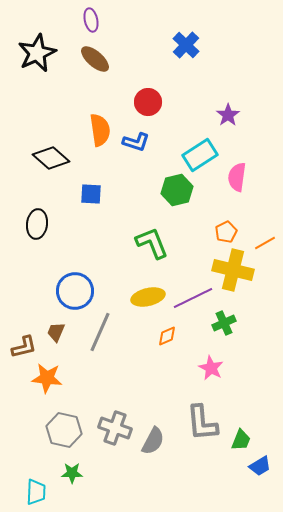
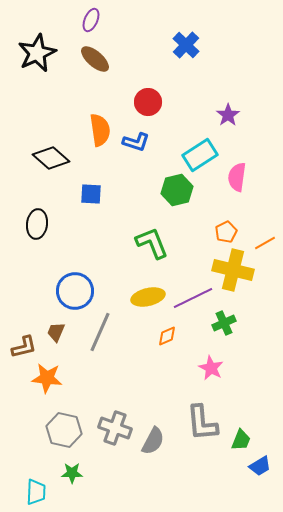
purple ellipse: rotated 35 degrees clockwise
